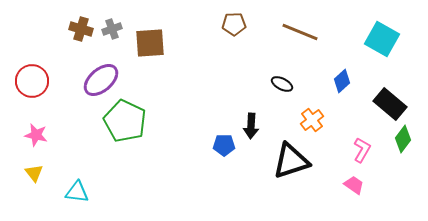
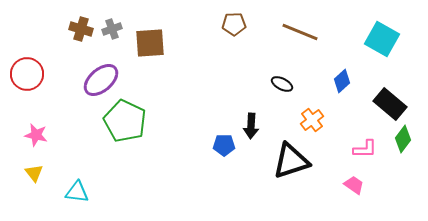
red circle: moved 5 px left, 7 px up
pink L-shape: moved 3 px right, 1 px up; rotated 60 degrees clockwise
